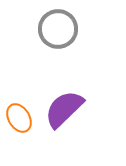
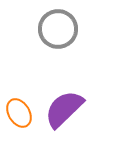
orange ellipse: moved 5 px up
